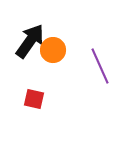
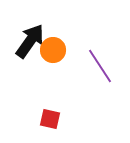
purple line: rotated 9 degrees counterclockwise
red square: moved 16 px right, 20 px down
